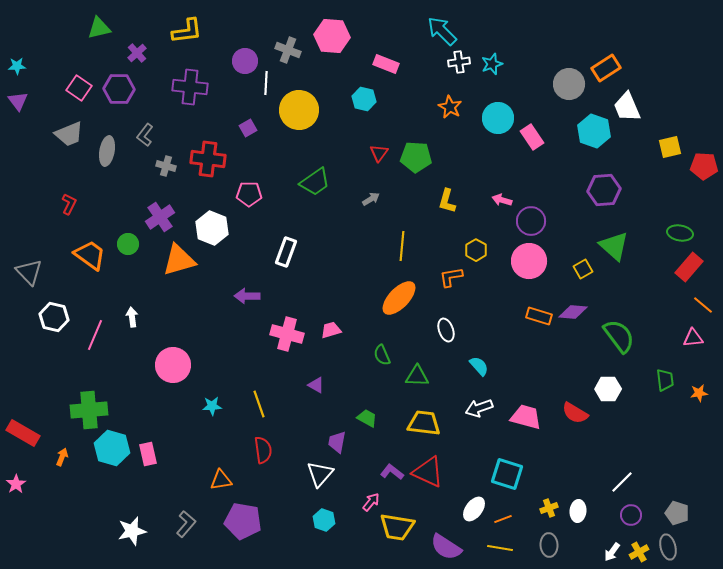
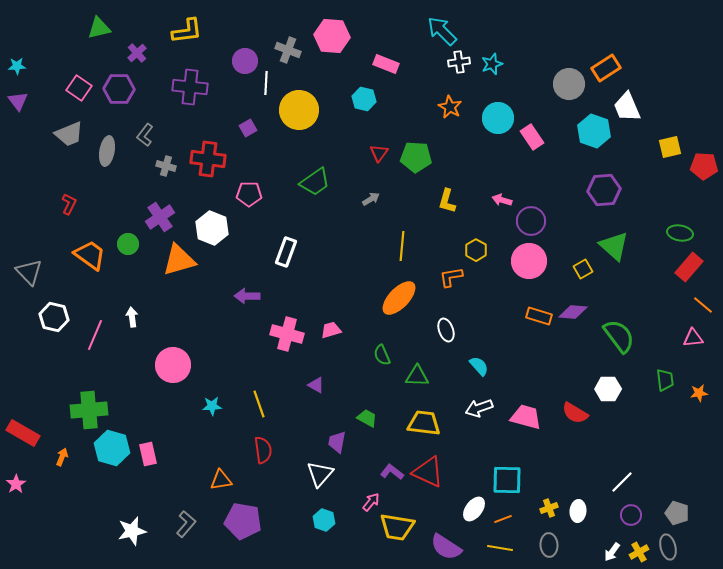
cyan square at (507, 474): moved 6 px down; rotated 16 degrees counterclockwise
